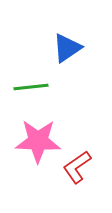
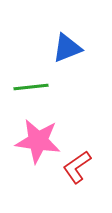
blue triangle: rotated 12 degrees clockwise
pink star: rotated 6 degrees clockwise
